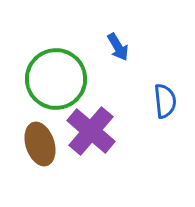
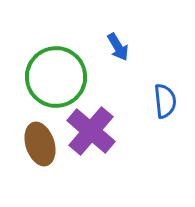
green circle: moved 2 px up
